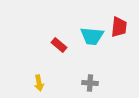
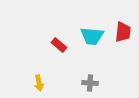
red trapezoid: moved 4 px right, 5 px down
